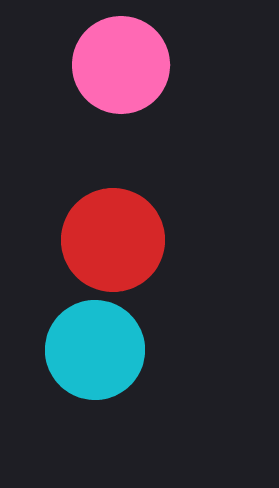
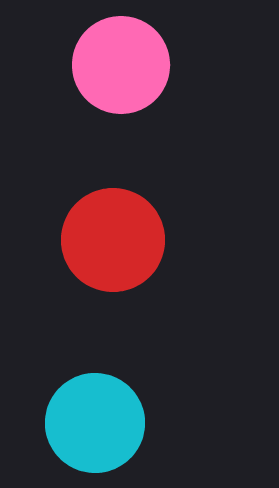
cyan circle: moved 73 px down
